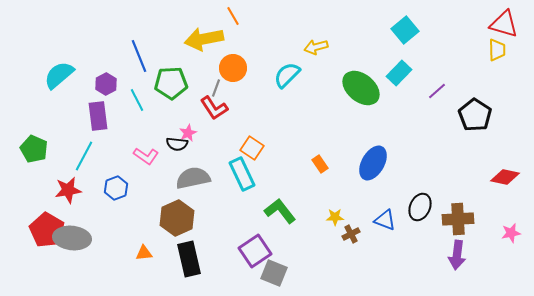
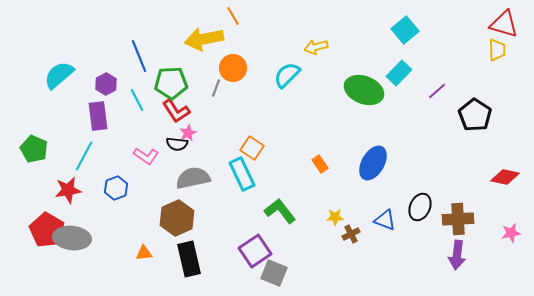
green ellipse at (361, 88): moved 3 px right, 2 px down; rotated 18 degrees counterclockwise
red L-shape at (214, 108): moved 38 px left, 3 px down
